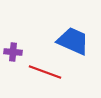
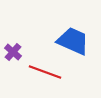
purple cross: rotated 36 degrees clockwise
